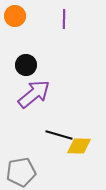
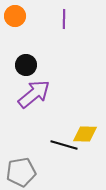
black line: moved 5 px right, 10 px down
yellow diamond: moved 6 px right, 12 px up
